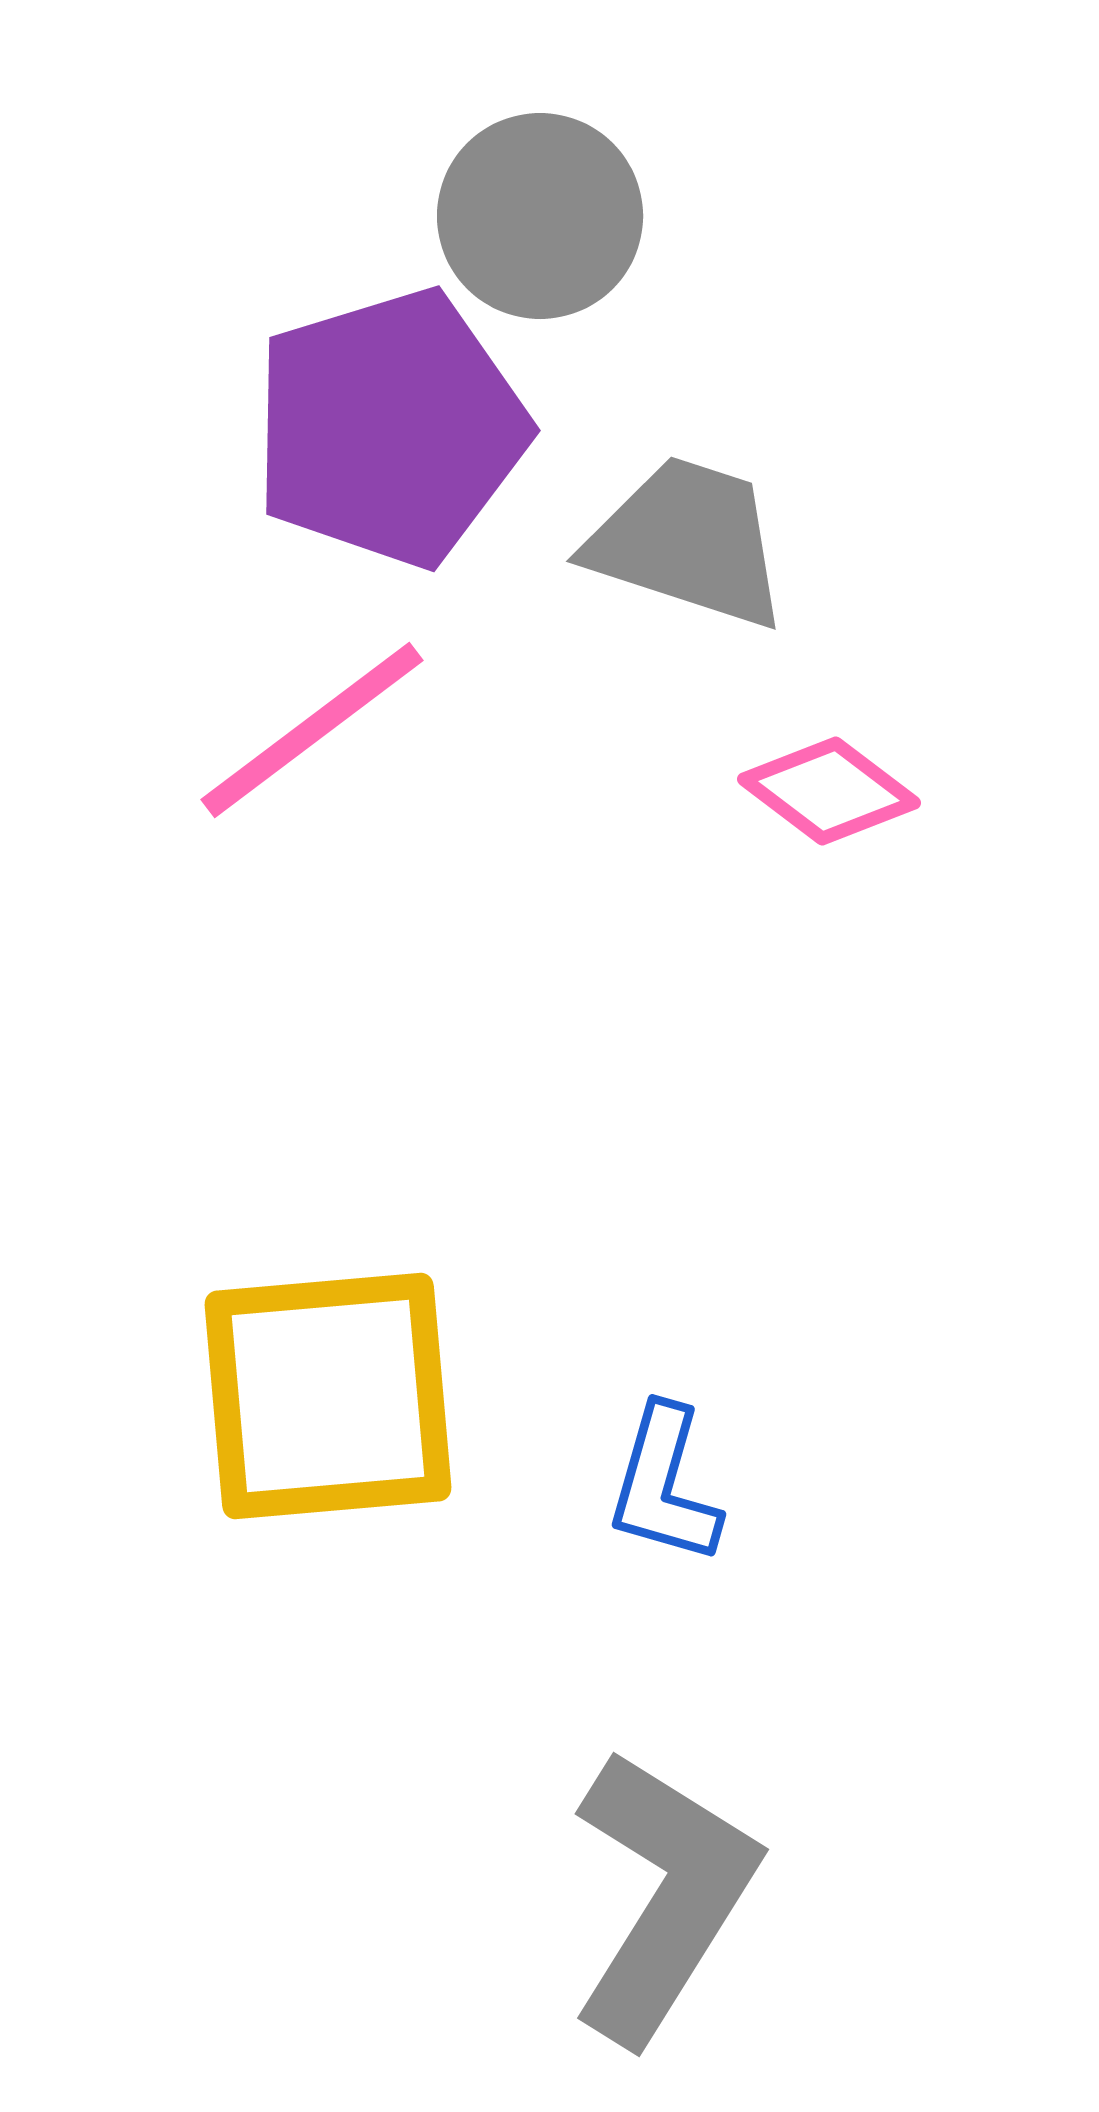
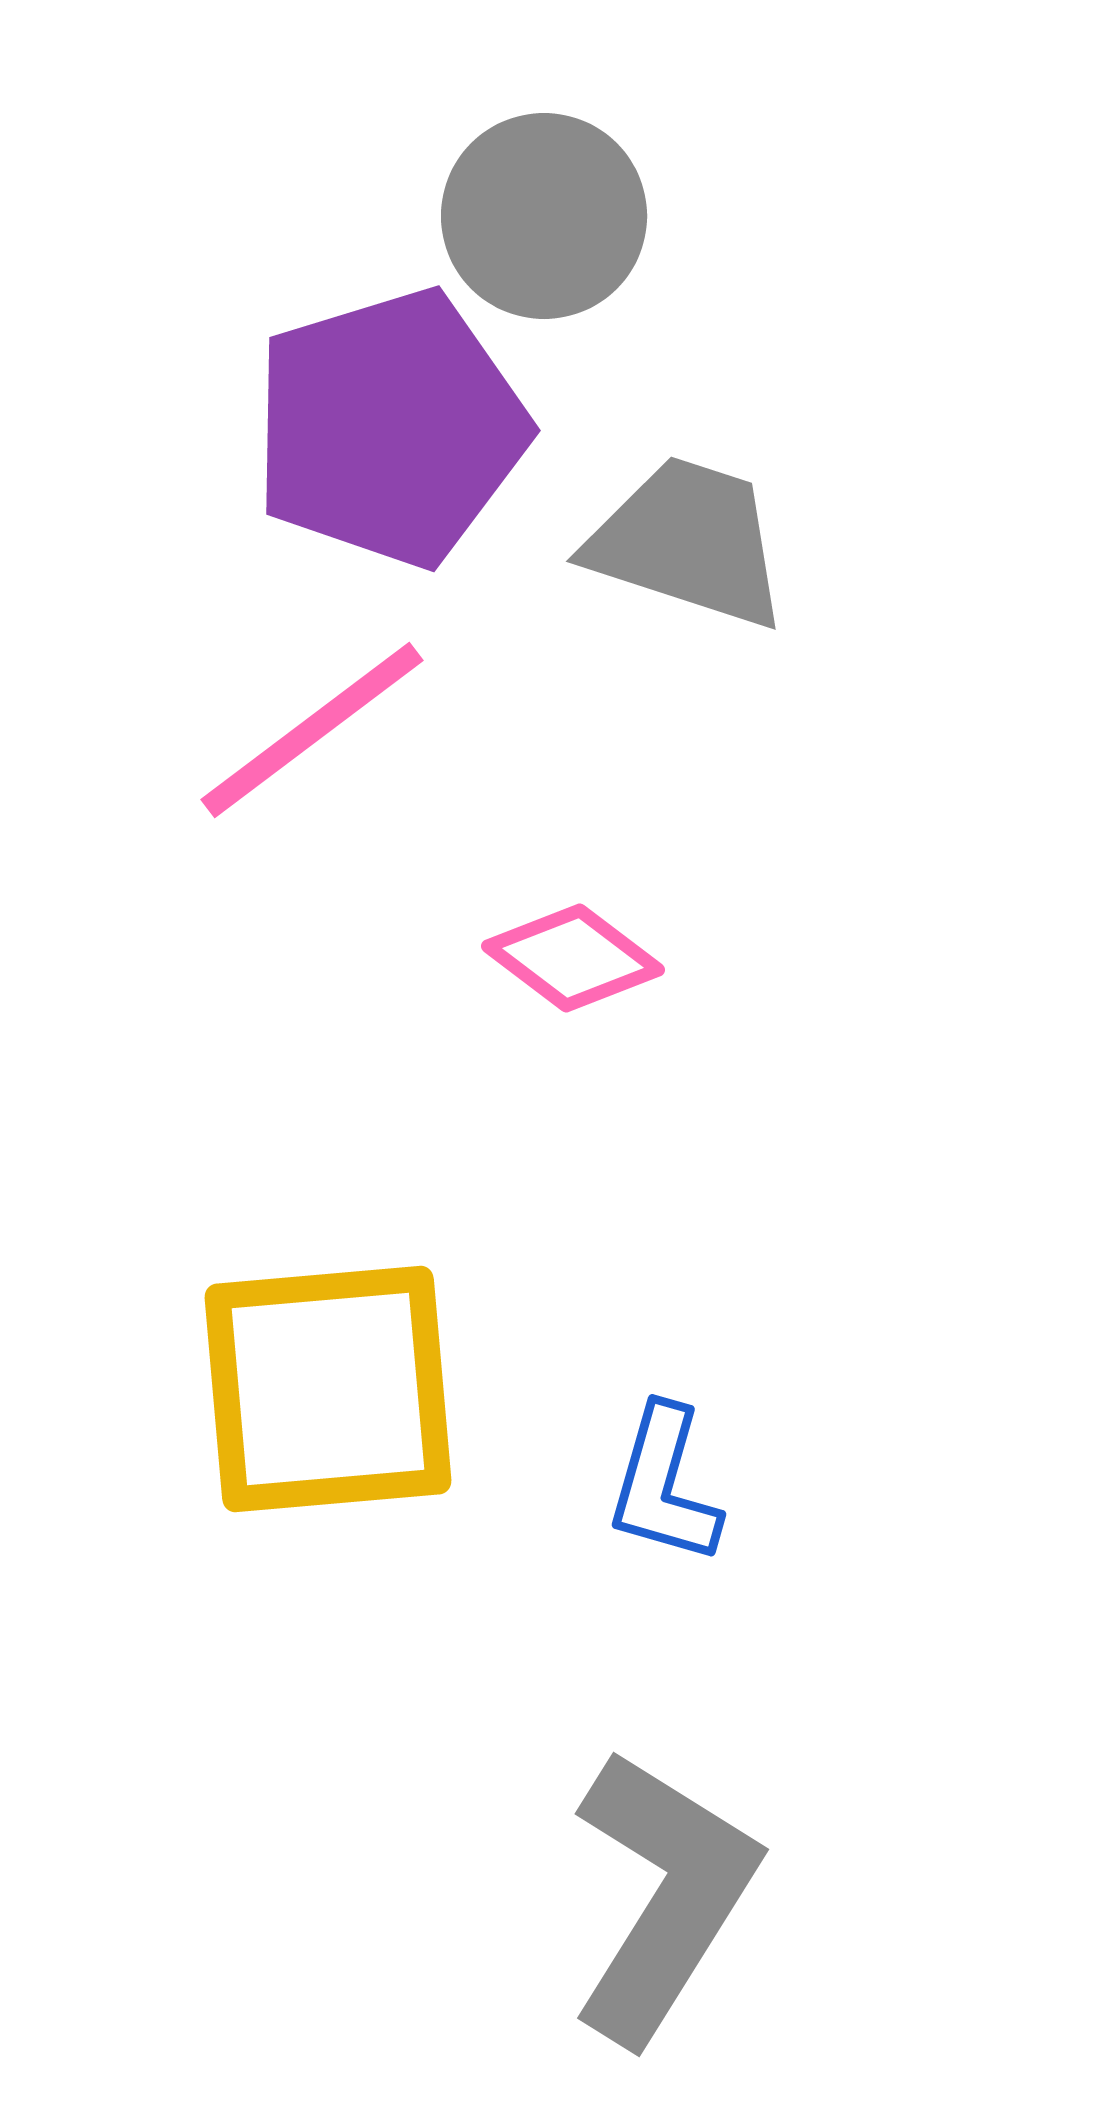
gray circle: moved 4 px right
pink diamond: moved 256 px left, 167 px down
yellow square: moved 7 px up
